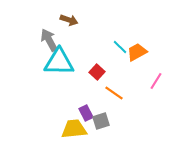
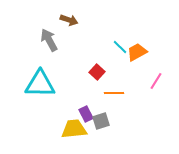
cyan triangle: moved 19 px left, 22 px down
orange line: rotated 36 degrees counterclockwise
purple rectangle: moved 1 px down
